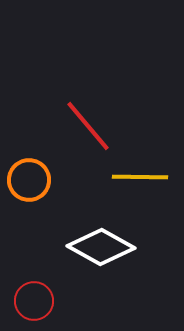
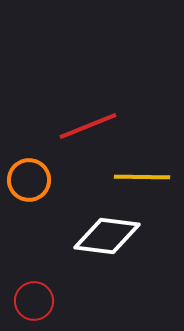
red line: rotated 72 degrees counterclockwise
yellow line: moved 2 px right
white diamond: moved 6 px right, 11 px up; rotated 22 degrees counterclockwise
